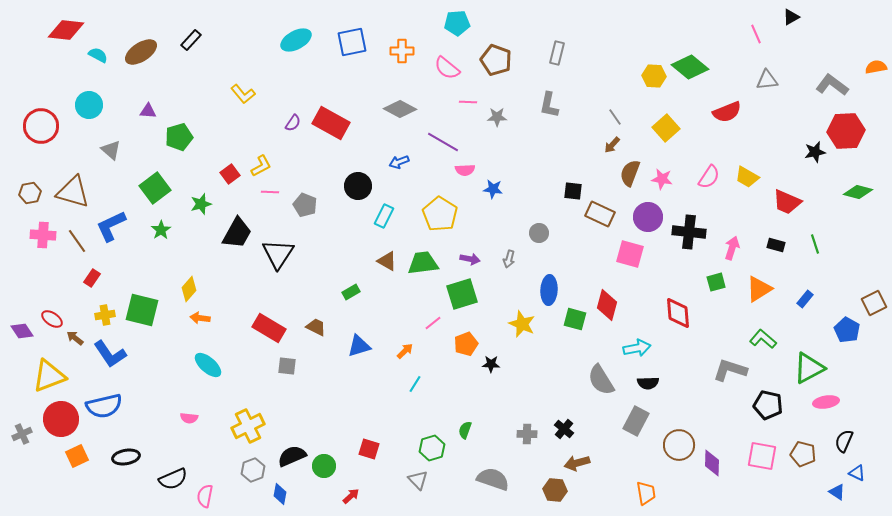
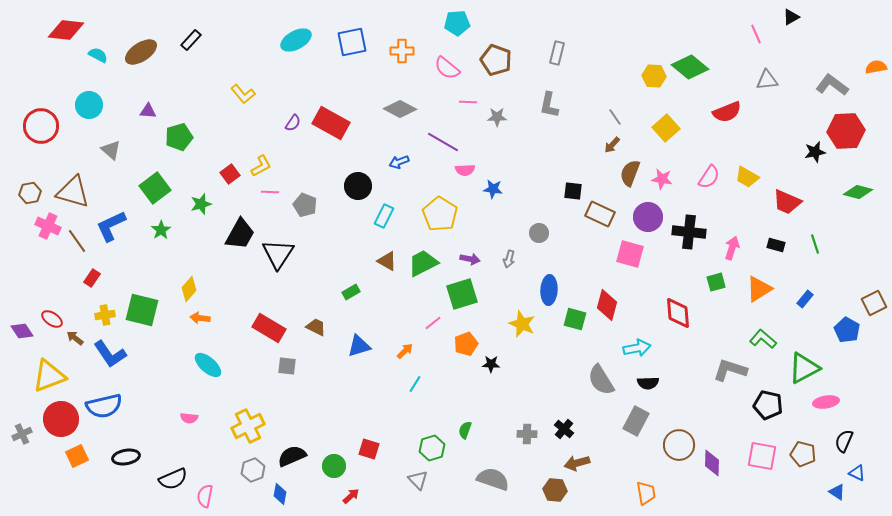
black trapezoid at (237, 233): moved 3 px right, 1 px down
pink cross at (43, 235): moved 5 px right, 9 px up; rotated 20 degrees clockwise
green trapezoid at (423, 263): rotated 20 degrees counterclockwise
green triangle at (809, 368): moved 5 px left
green circle at (324, 466): moved 10 px right
